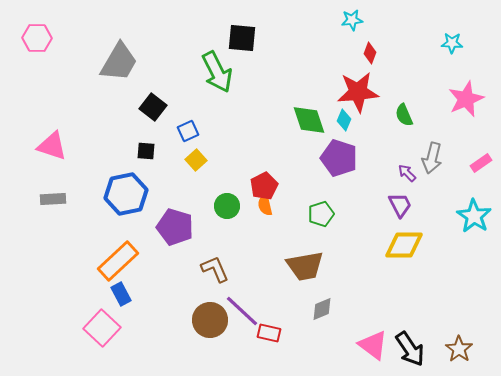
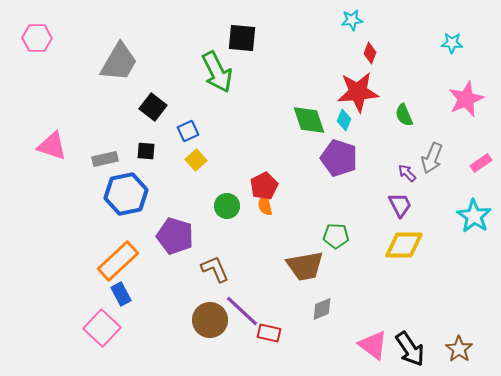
gray arrow at (432, 158): rotated 8 degrees clockwise
gray rectangle at (53, 199): moved 52 px right, 40 px up; rotated 10 degrees counterclockwise
green pentagon at (321, 214): moved 15 px right, 22 px down; rotated 20 degrees clockwise
purple pentagon at (175, 227): moved 9 px down
